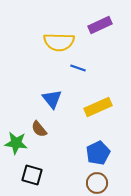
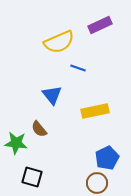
yellow semicircle: rotated 24 degrees counterclockwise
blue triangle: moved 4 px up
yellow rectangle: moved 3 px left, 4 px down; rotated 12 degrees clockwise
blue pentagon: moved 9 px right, 5 px down
black square: moved 2 px down
